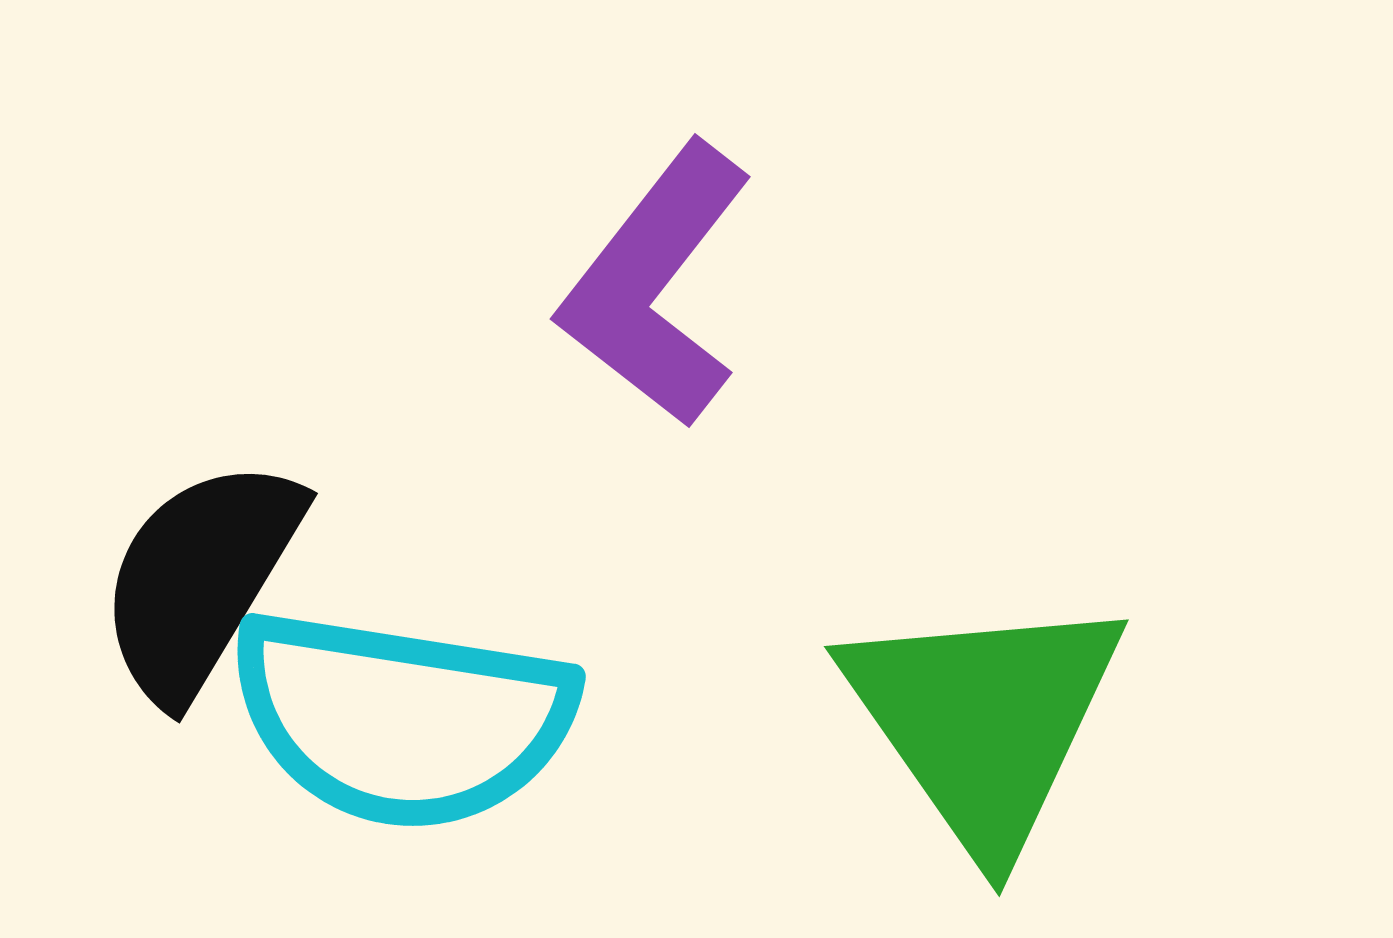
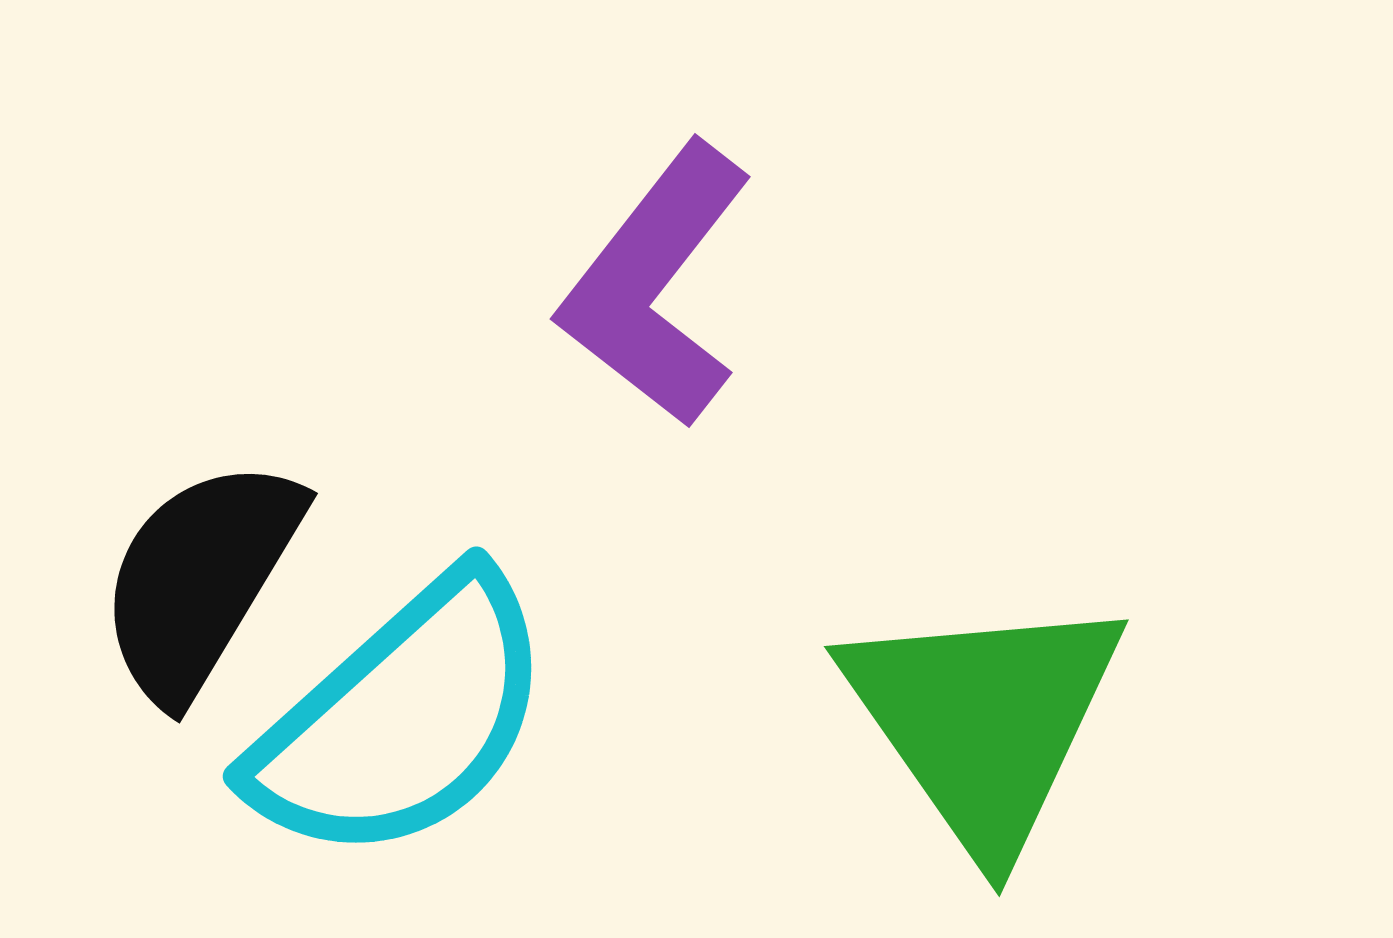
cyan semicircle: rotated 51 degrees counterclockwise
